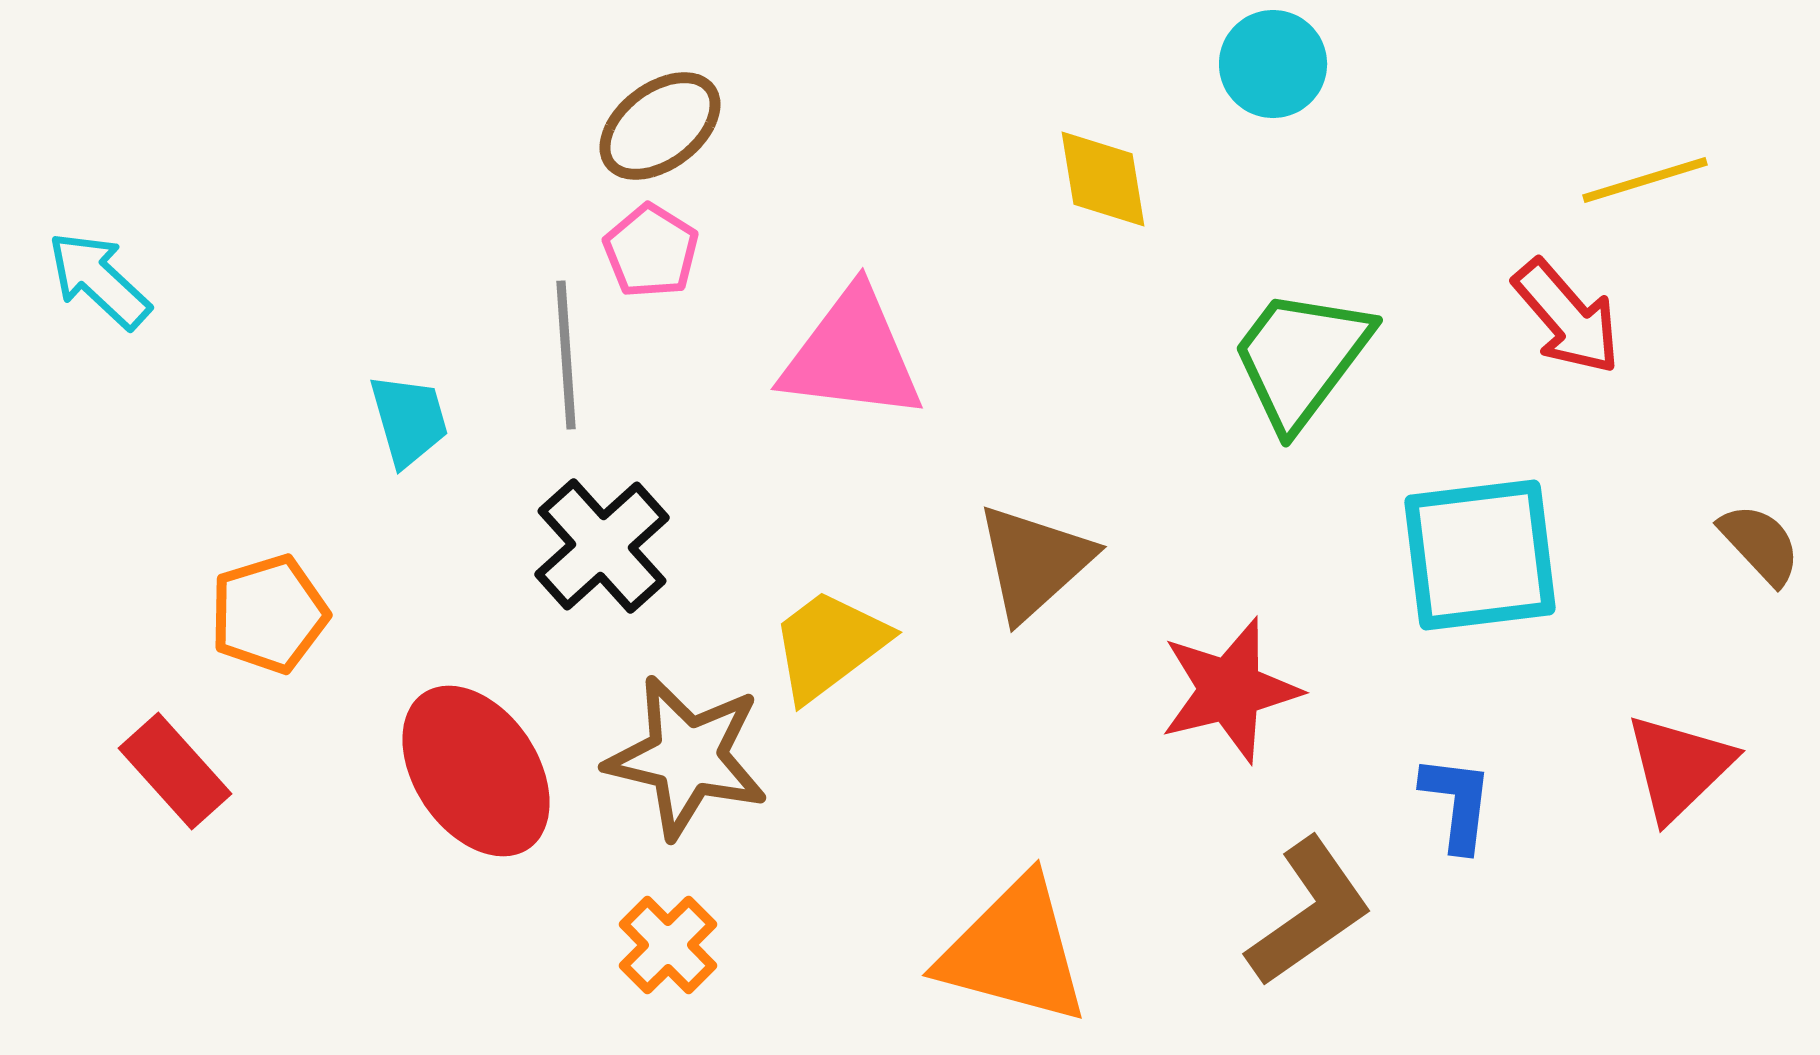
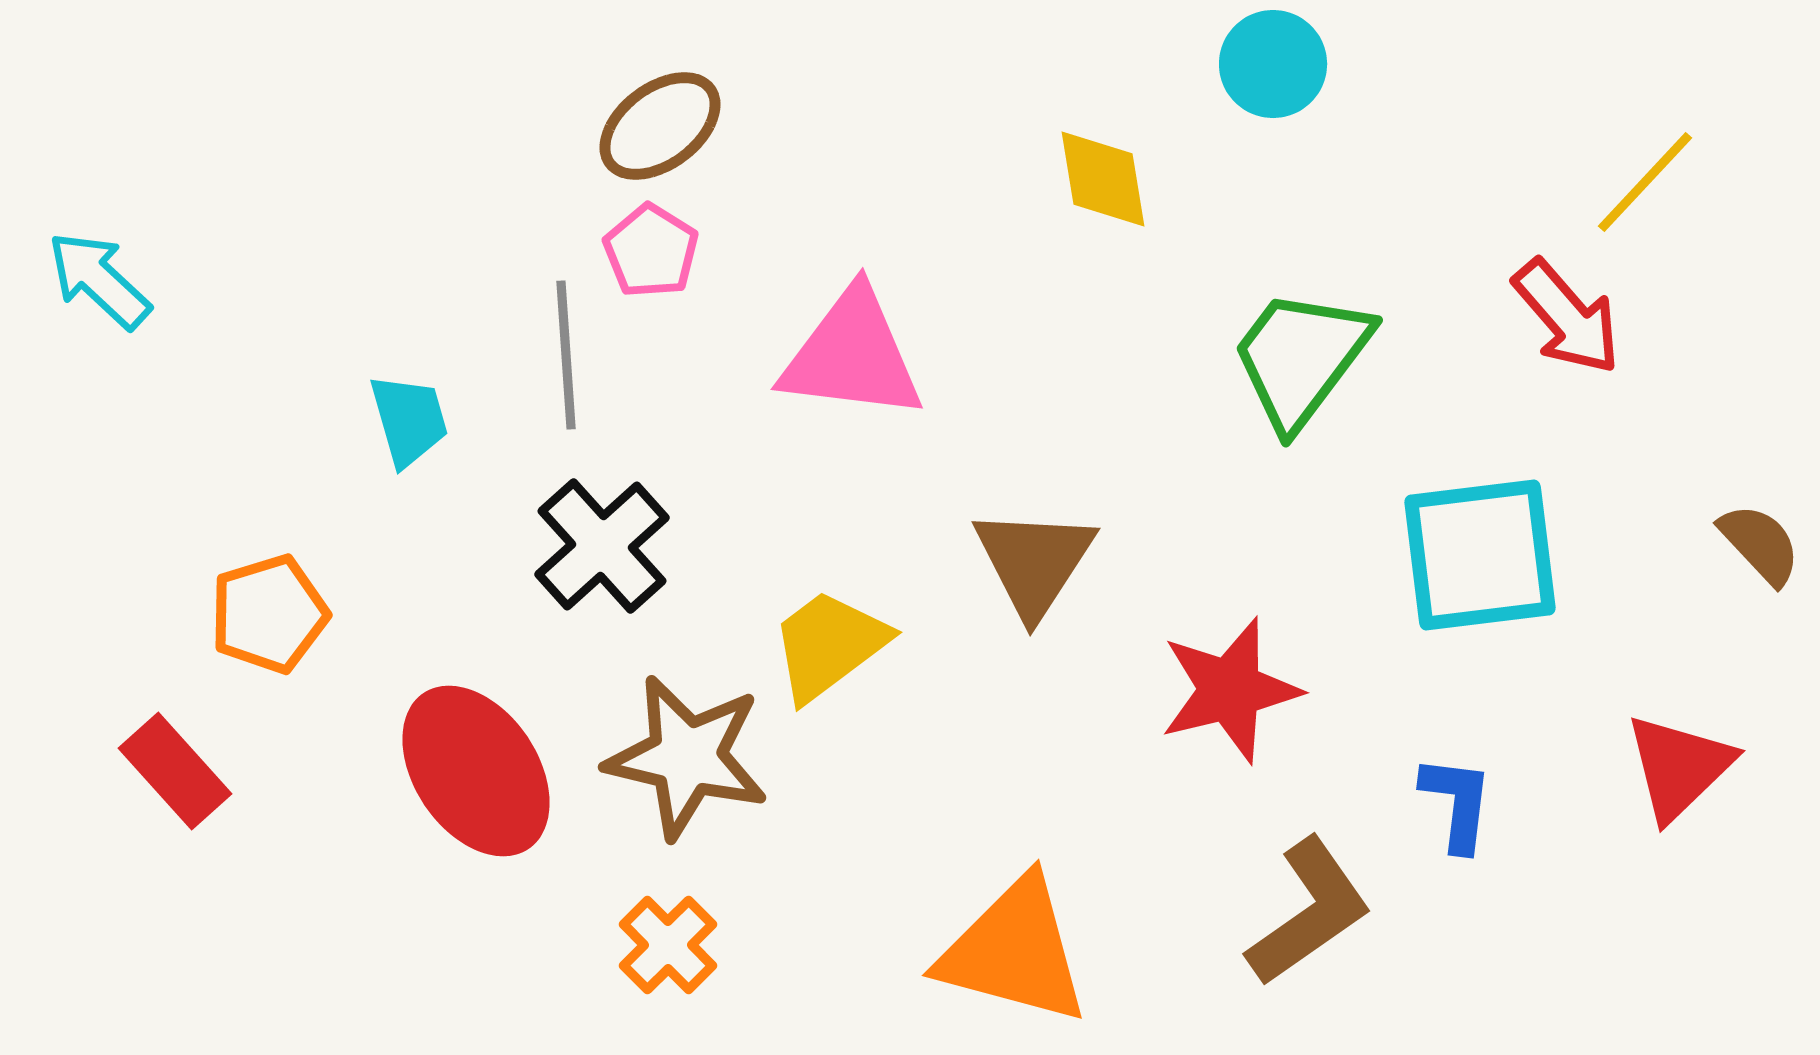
yellow line: moved 2 px down; rotated 30 degrees counterclockwise
brown triangle: rotated 15 degrees counterclockwise
